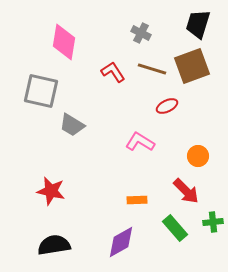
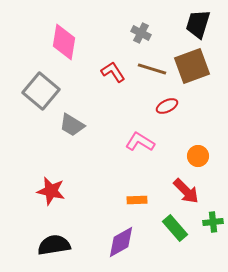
gray square: rotated 27 degrees clockwise
